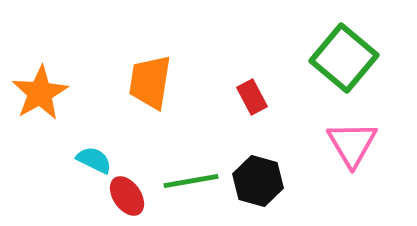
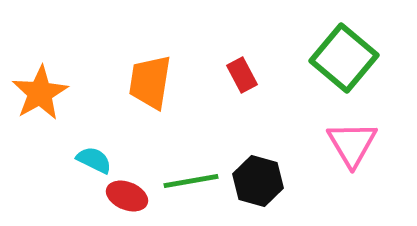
red rectangle: moved 10 px left, 22 px up
red ellipse: rotated 33 degrees counterclockwise
